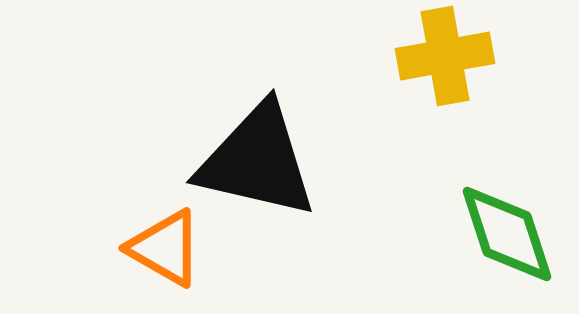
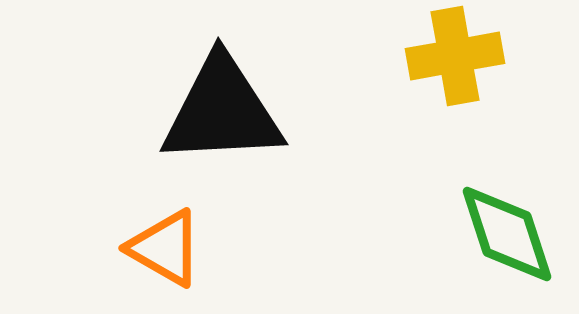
yellow cross: moved 10 px right
black triangle: moved 35 px left, 50 px up; rotated 16 degrees counterclockwise
